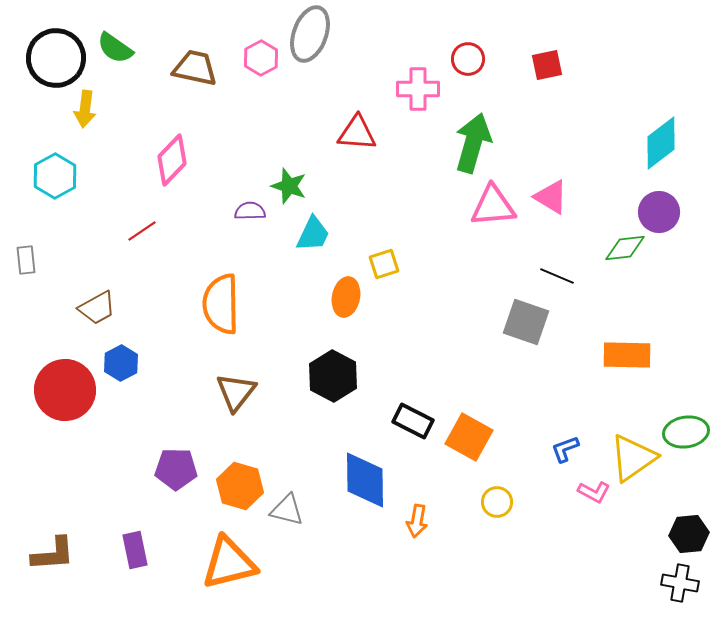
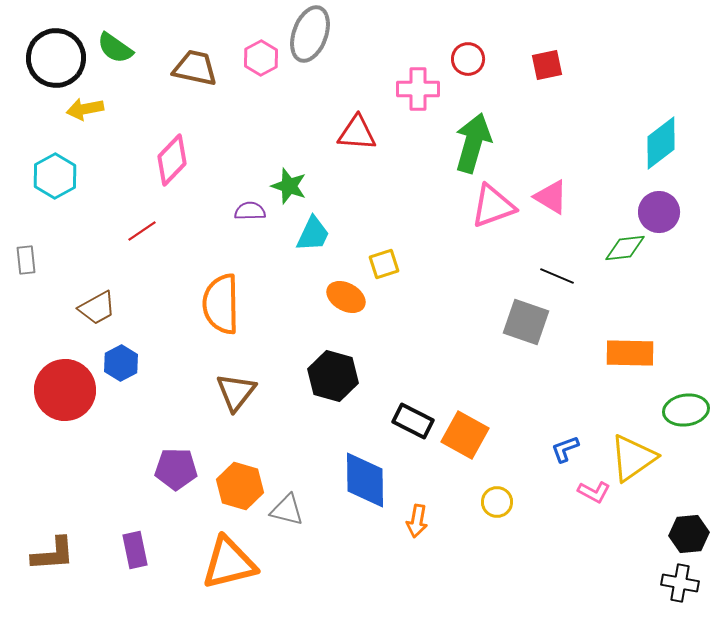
yellow arrow at (85, 109): rotated 72 degrees clockwise
pink triangle at (493, 206): rotated 15 degrees counterclockwise
orange ellipse at (346, 297): rotated 72 degrees counterclockwise
orange rectangle at (627, 355): moved 3 px right, 2 px up
black hexagon at (333, 376): rotated 12 degrees counterclockwise
green ellipse at (686, 432): moved 22 px up
orange square at (469, 437): moved 4 px left, 2 px up
